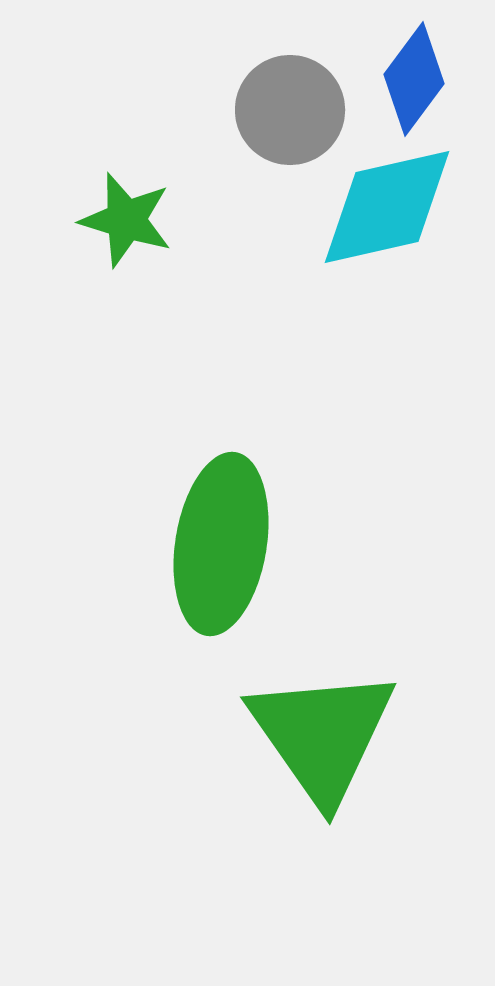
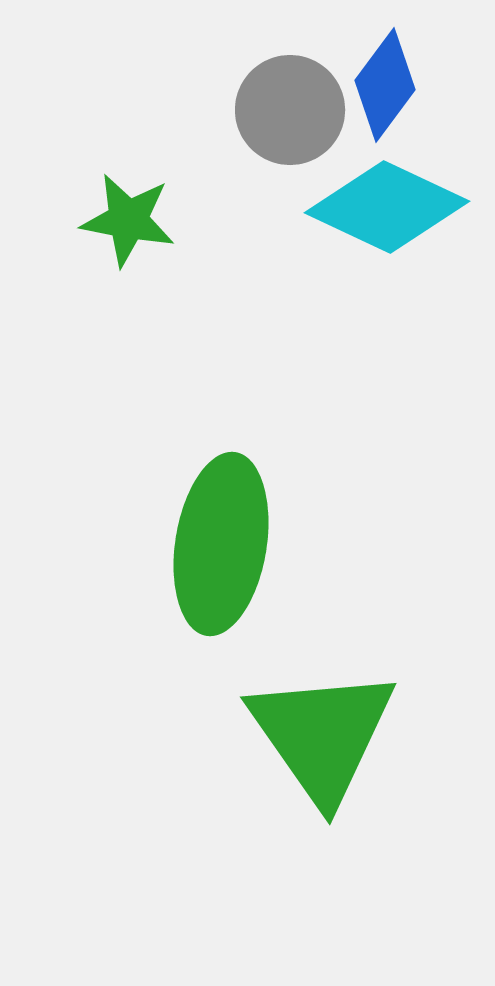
blue diamond: moved 29 px left, 6 px down
cyan diamond: rotated 38 degrees clockwise
green star: moved 2 px right; rotated 6 degrees counterclockwise
